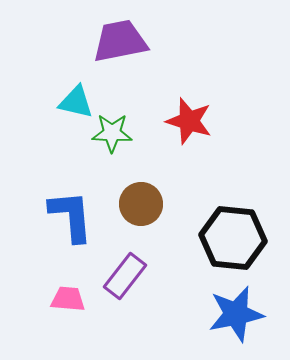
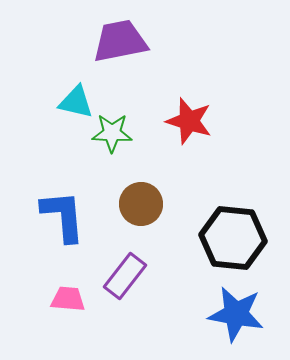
blue L-shape: moved 8 px left
blue star: rotated 22 degrees clockwise
